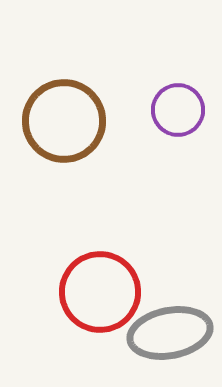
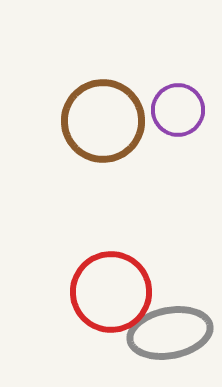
brown circle: moved 39 px right
red circle: moved 11 px right
